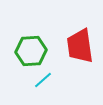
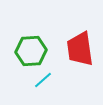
red trapezoid: moved 3 px down
